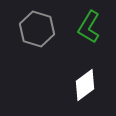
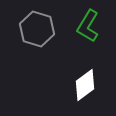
green L-shape: moved 1 px left, 1 px up
